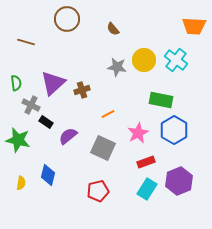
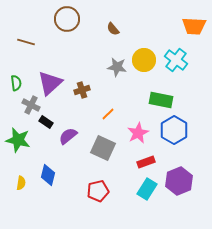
purple triangle: moved 3 px left
orange line: rotated 16 degrees counterclockwise
